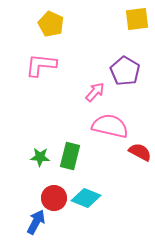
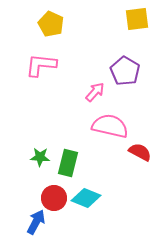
green rectangle: moved 2 px left, 7 px down
